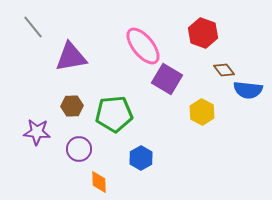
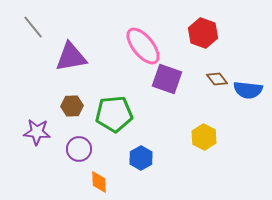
brown diamond: moved 7 px left, 9 px down
purple square: rotated 12 degrees counterclockwise
yellow hexagon: moved 2 px right, 25 px down
